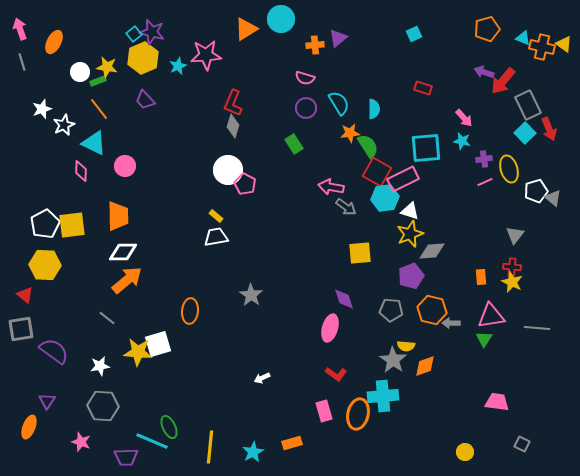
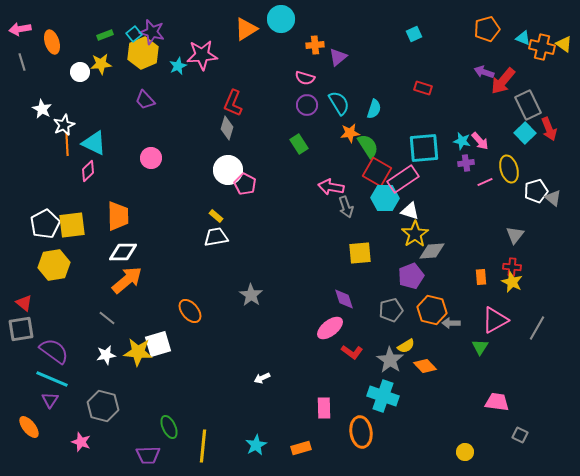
pink arrow at (20, 29): rotated 80 degrees counterclockwise
purple triangle at (338, 38): moved 19 px down
orange ellipse at (54, 42): moved 2 px left; rotated 45 degrees counterclockwise
pink star at (206, 55): moved 4 px left
yellow hexagon at (143, 58): moved 5 px up
yellow star at (107, 67): moved 6 px left, 3 px up; rotated 15 degrees counterclockwise
green rectangle at (98, 81): moved 7 px right, 46 px up
purple circle at (306, 108): moved 1 px right, 3 px up
white star at (42, 109): rotated 24 degrees counterclockwise
orange line at (99, 109): moved 32 px left, 35 px down; rotated 35 degrees clockwise
cyan semicircle at (374, 109): rotated 18 degrees clockwise
pink arrow at (464, 118): moved 16 px right, 23 px down
gray diamond at (233, 126): moved 6 px left, 2 px down
green rectangle at (294, 144): moved 5 px right
cyan square at (426, 148): moved 2 px left
purple cross at (484, 159): moved 18 px left, 4 px down
pink circle at (125, 166): moved 26 px right, 8 px up
pink diamond at (81, 171): moved 7 px right; rotated 45 degrees clockwise
pink rectangle at (403, 179): rotated 8 degrees counterclockwise
cyan hexagon at (385, 198): rotated 8 degrees clockwise
gray arrow at (346, 207): rotated 35 degrees clockwise
yellow star at (410, 234): moved 5 px right; rotated 12 degrees counterclockwise
yellow hexagon at (45, 265): moved 9 px right; rotated 12 degrees counterclockwise
red triangle at (25, 295): moved 1 px left, 8 px down
gray pentagon at (391, 310): rotated 20 degrees counterclockwise
orange ellipse at (190, 311): rotated 45 degrees counterclockwise
pink triangle at (491, 316): moved 4 px right, 4 px down; rotated 20 degrees counterclockwise
pink ellipse at (330, 328): rotated 36 degrees clockwise
gray line at (537, 328): rotated 65 degrees counterclockwise
green triangle at (484, 339): moved 4 px left, 8 px down
yellow semicircle at (406, 346): rotated 36 degrees counterclockwise
gray star at (393, 360): moved 3 px left
white star at (100, 366): moved 6 px right, 11 px up
orange diamond at (425, 366): rotated 65 degrees clockwise
red L-shape at (336, 374): moved 16 px right, 22 px up
cyan cross at (383, 396): rotated 24 degrees clockwise
purple triangle at (47, 401): moved 3 px right, 1 px up
gray hexagon at (103, 406): rotated 12 degrees clockwise
pink rectangle at (324, 411): moved 3 px up; rotated 15 degrees clockwise
orange ellipse at (358, 414): moved 3 px right, 18 px down; rotated 20 degrees counterclockwise
orange ellipse at (29, 427): rotated 60 degrees counterclockwise
cyan line at (152, 441): moved 100 px left, 62 px up
orange rectangle at (292, 443): moved 9 px right, 5 px down
gray square at (522, 444): moved 2 px left, 9 px up
yellow line at (210, 447): moved 7 px left, 1 px up
cyan star at (253, 452): moved 3 px right, 7 px up
purple trapezoid at (126, 457): moved 22 px right, 2 px up
